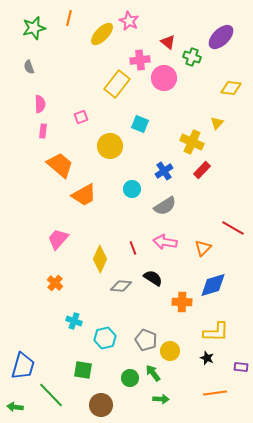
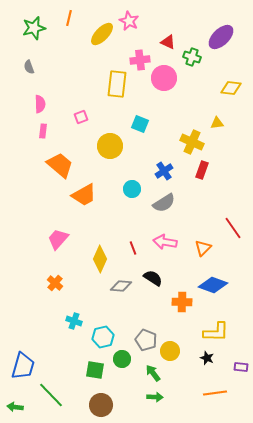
red triangle at (168, 42): rotated 14 degrees counterclockwise
yellow rectangle at (117, 84): rotated 32 degrees counterclockwise
yellow triangle at (217, 123): rotated 40 degrees clockwise
red rectangle at (202, 170): rotated 24 degrees counterclockwise
gray semicircle at (165, 206): moved 1 px left, 3 px up
red line at (233, 228): rotated 25 degrees clockwise
blue diamond at (213, 285): rotated 36 degrees clockwise
cyan hexagon at (105, 338): moved 2 px left, 1 px up
green square at (83, 370): moved 12 px right
green circle at (130, 378): moved 8 px left, 19 px up
green arrow at (161, 399): moved 6 px left, 2 px up
